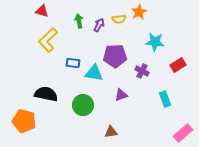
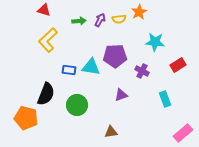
red triangle: moved 2 px right, 1 px up
green arrow: rotated 96 degrees clockwise
purple arrow: moved 1 px right, 5 px up
blue rectangle: moved 4 px left, 7 px down
cyan triangle: moved 3 px left, 6 px up
black semicircle: rotated 100 degrees clockwise
green circle: moved 6 px left
orange pentagon: moved 2 px right, 3 px up
